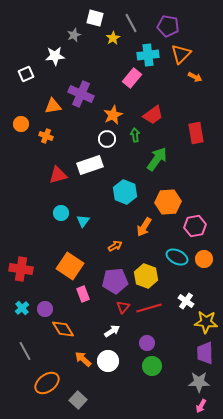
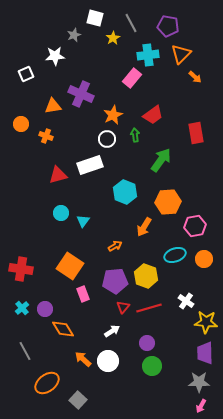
orange arrow at (195, 77): rotated 16 degrees clockwise
green arrow at (157, 159): moved 4 px right, 1 px down
cyan ellipse at (177, 257): moved 2 px left, 2 px up; rotated 45 degrees counterclockwise
